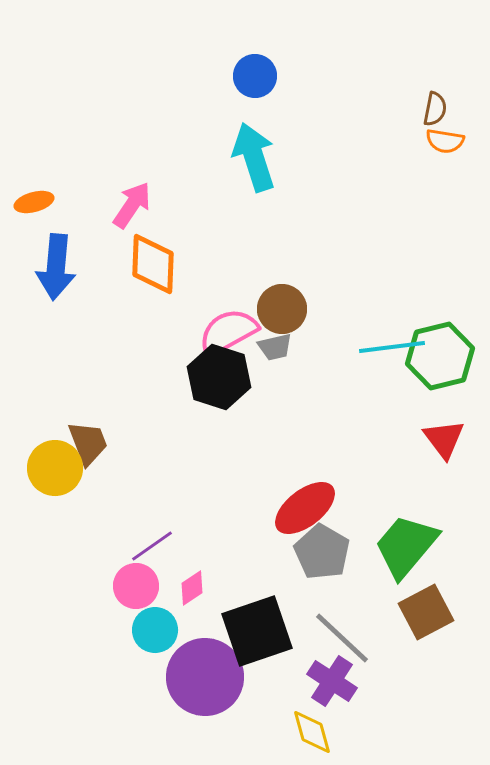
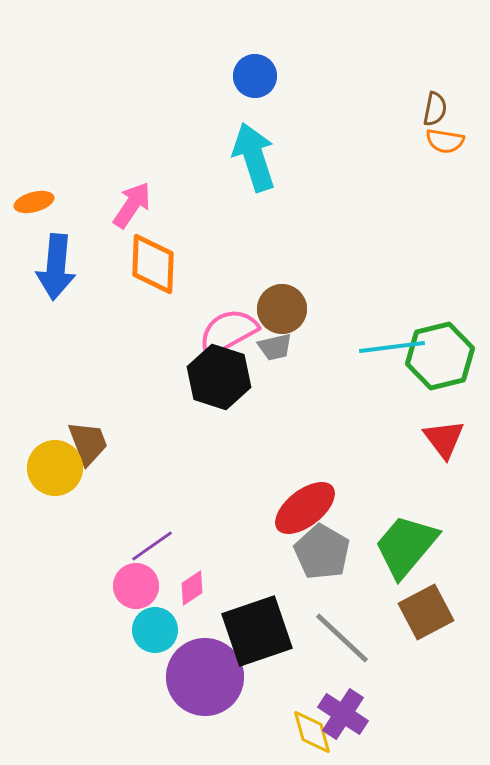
purple cross: moved 11 px right, 33 px down
